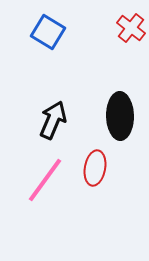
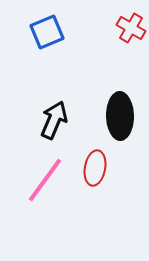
red cross: rotated 8 degrees counterclockwise
blue square: moved 1 px left; rotated 36 degrees clockwise
black arrow: moved 1 px right
